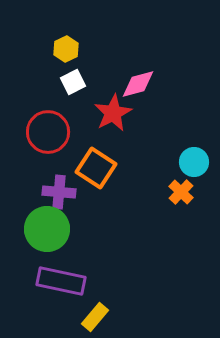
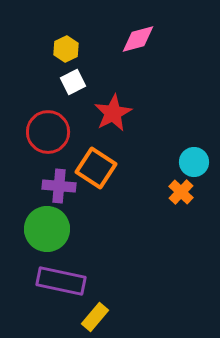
pink diamond: moved 45 px up
purple cross: moved 6 px up
